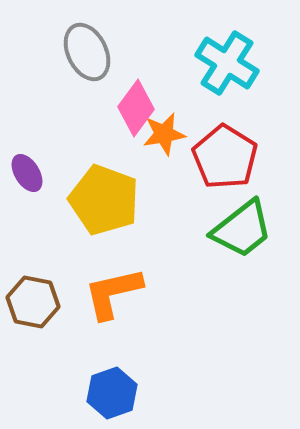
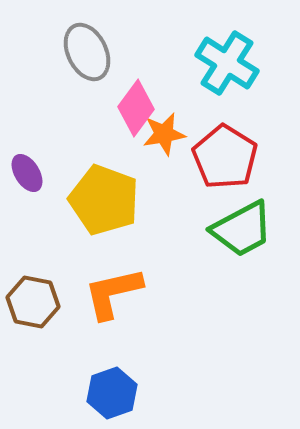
green trapezoid: rotated 10 degrees clockwise
